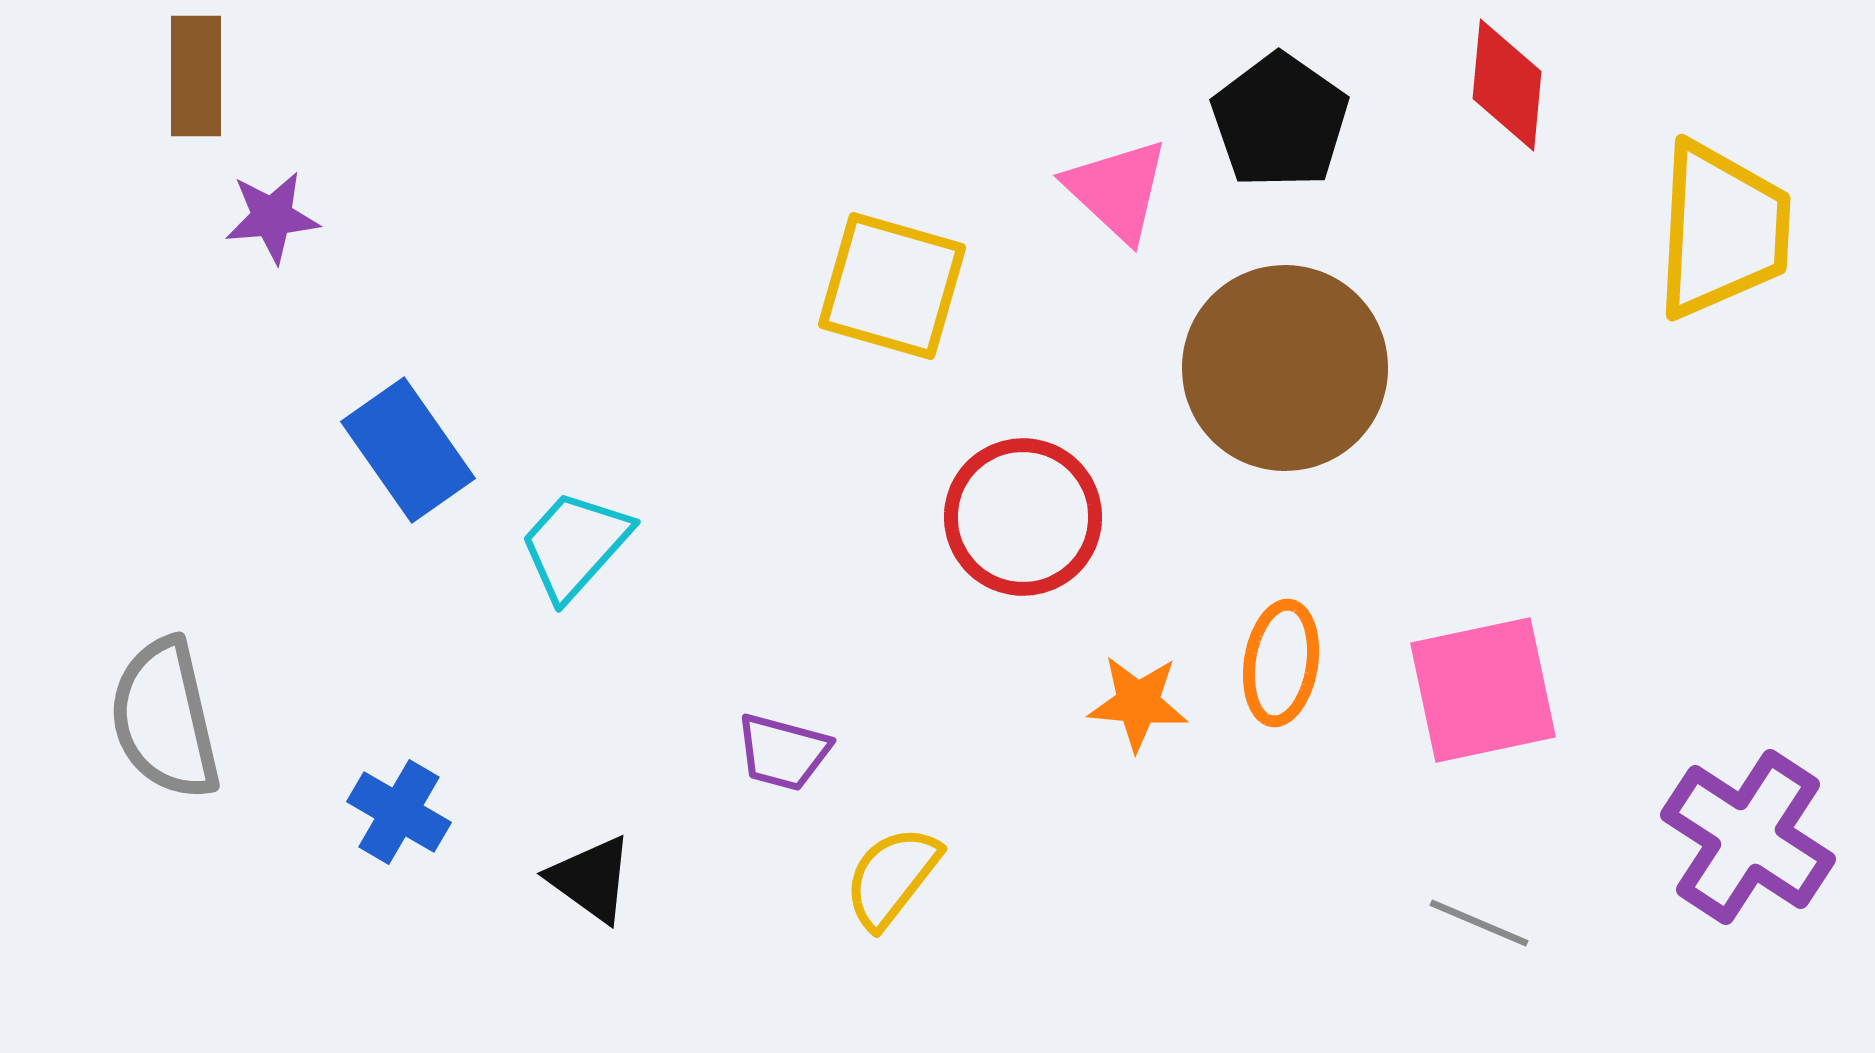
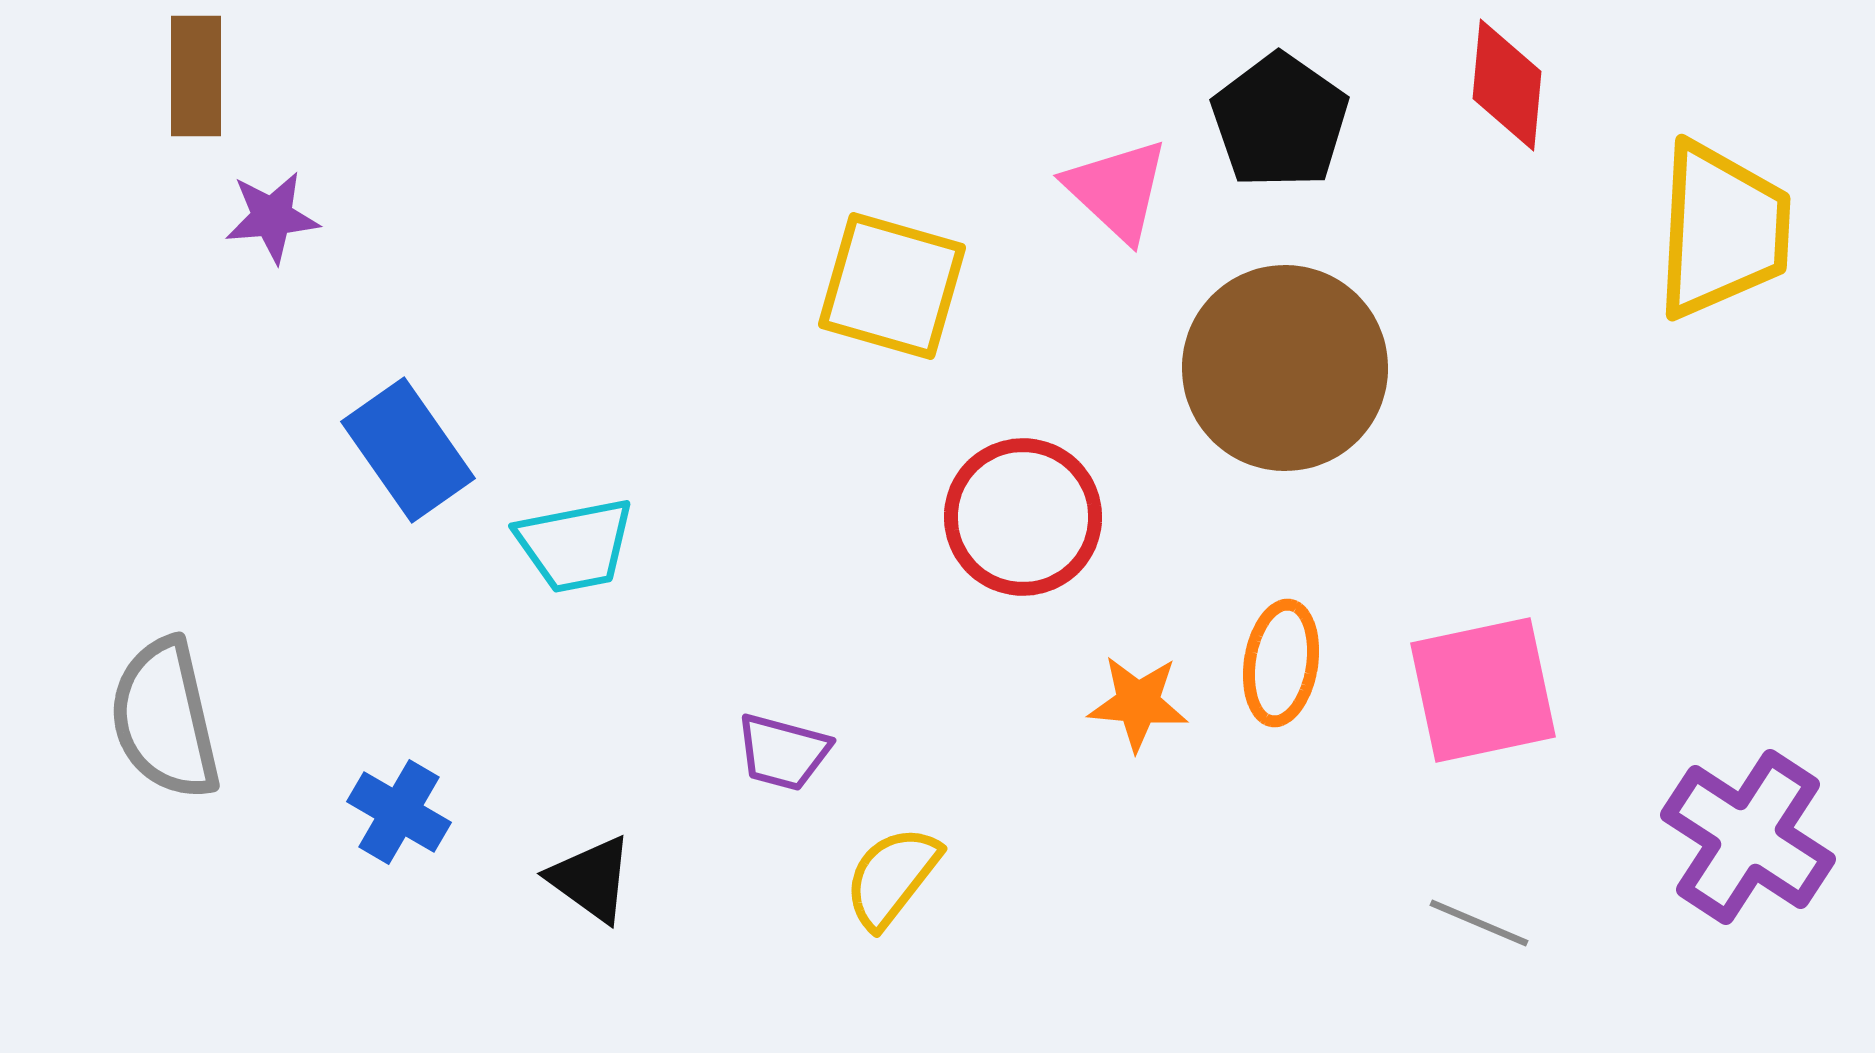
cyan trapezoid: rotated 143 degrees counterclockwise
